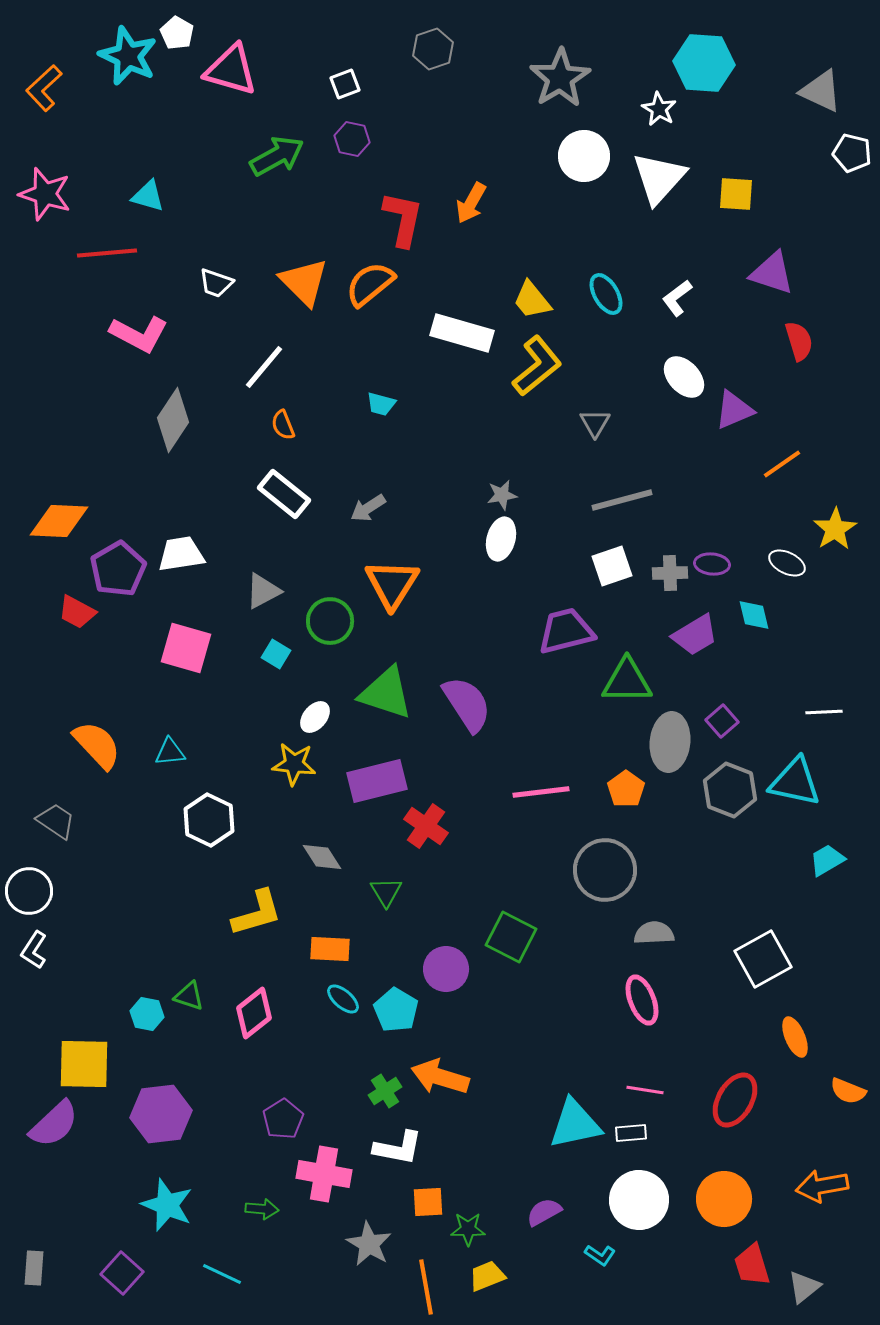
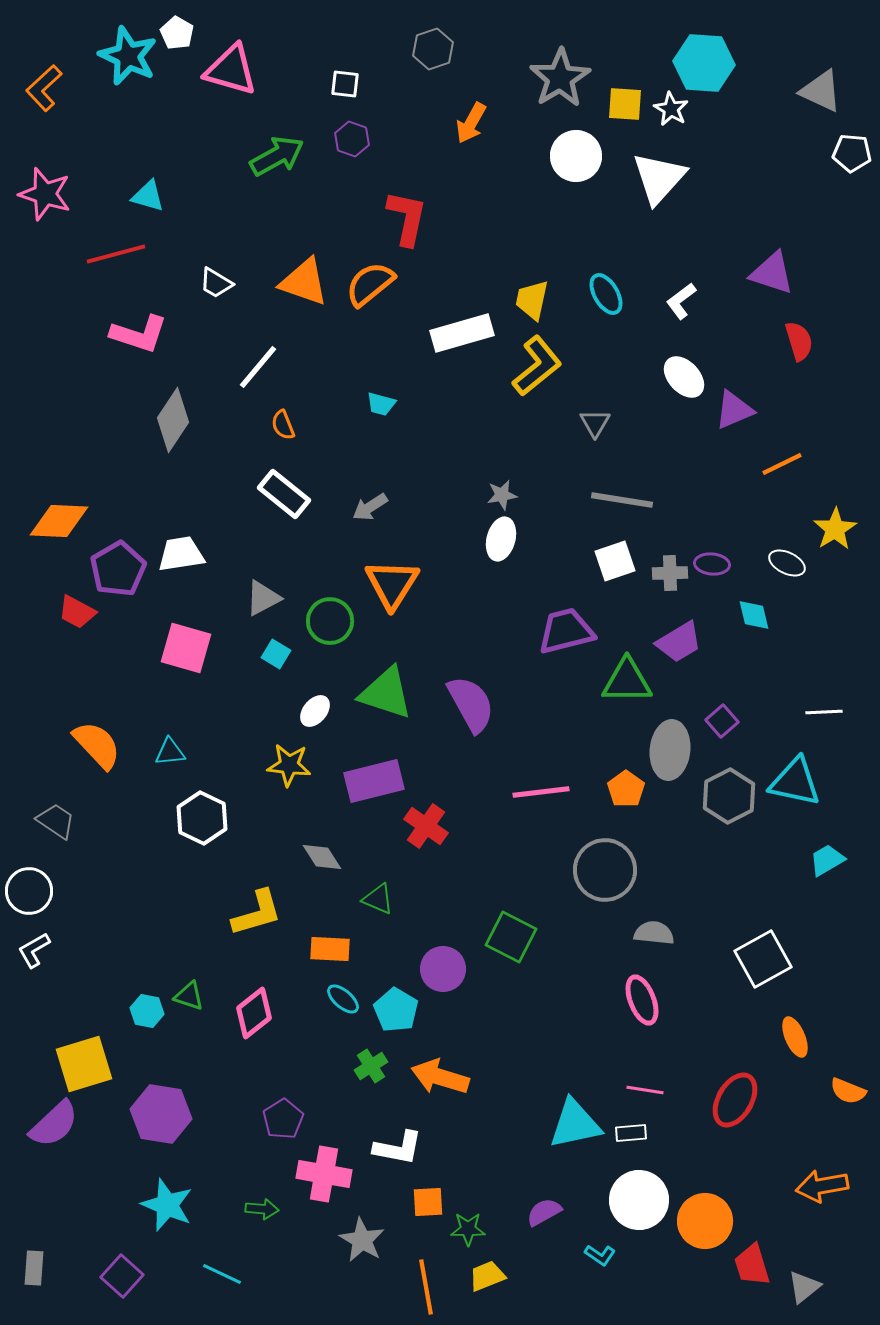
white square at (345, 84): rotated 28 degrees clockwise
white star at (659, 109): moved 12 px right
purple hexagon at (352, 139): rotated 8 degrees clockwise
white pentagon at (852, 153): rotated 9 degrees counterclockwise
white circle at (584, 156): moved 8 px left
yellow square at (736, 194): moved 111 px left, 90 px up
orange arrow at (471, 203): moved 80 px up
red L-shape at (403, 219): moved 4 px right, 1 px up
red line at (107, 253): moved 9 px right, 1 px down; rotated 10 degrees counterclockwise
orange triangle at (304, 282): rotated 26 degrees counterclockwise
white trapezoid at (216, 283): rotated 12 degrees clockwise
white L-shape at (677, 298): moved 4 px right, 3 px down
yellow trapezoid at (532, 300): rotated 51 degrees clockwise
white rectangle at (462, 333): rotated 32 degrees counterclockwise
pink L-shape at (139, 334): rotated 10 degrees counterclockwise
white line at (264, 367): moved 6 px left
orange line at (782, 464): rotated 9 degrees clockwise
gray line at (622, 500): rotated 24 degrees clockwise
gray arrow at (368, 508): moved 2 px right, 1 px up
white square at (612, 566): moved 3 px right, 5 px up
gray triangle at (263, 591): moved 7 px down
purple trapezoid at (695, 635): moved 16 px left, 7 px down
purple semicircle at (467, 704): moved 4 px right; rotated 4 degrees clockwise
white ellipse at (315, 717): moved 6 px up
gray ellipse at (670, 742): moved 8 px down
yellow star at (294, 764): moved 5 px left, 1 px down
purple rectangle at (377, 781): moved 3 px left
gray hexagon at (730, 790): moved 1 px left, 6 px down; rotated 12 degrees clockwise
white hexagon at (209, 820): moved 7 px left, 2 px up
green triangle at (386, 892): moved 8 px left, 7 px down; rotated 36 degrees counterclockwise
gray semicircle at (654, 933): rotated 9 degrees clockwise
white L-shape at (34, 950): rotated 27 degrees clockwise
purple circle at (446, 969): moved 3 px left
cyan hexagon at (147, 1014): moved 3 px up
yellow square at (84, 1064): rotated 18 degrees counterclockwise
green cross at (385, 1091): moved 14 px left, 25 px up
purple hexagon at (161, 1114): rotated 16 degrees clockwise
orange circle at (724, 1199): moved 19 px left, 22 px down
gray star at (369, 1244): moved 7 px left, 4 px up
purple square at (122, 1273): moved 3 px down
